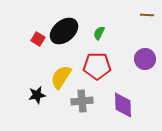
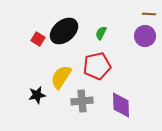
brown line: moved 2 px right, 1 px up
green semicircle: moved 2 px right
purple circle: moved 23 px up
red pentagon: rotated 12 degrees counterclockwise
purple diamond: moved 2 px left
